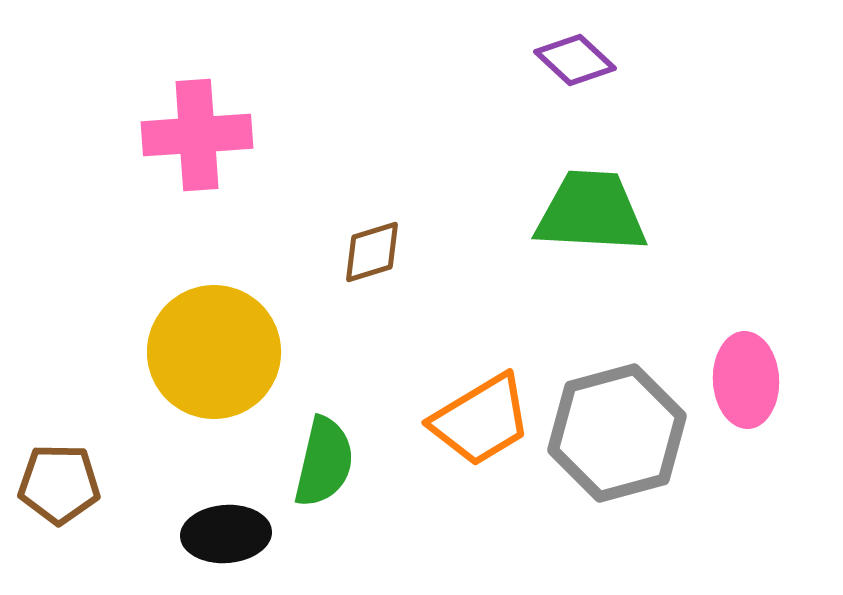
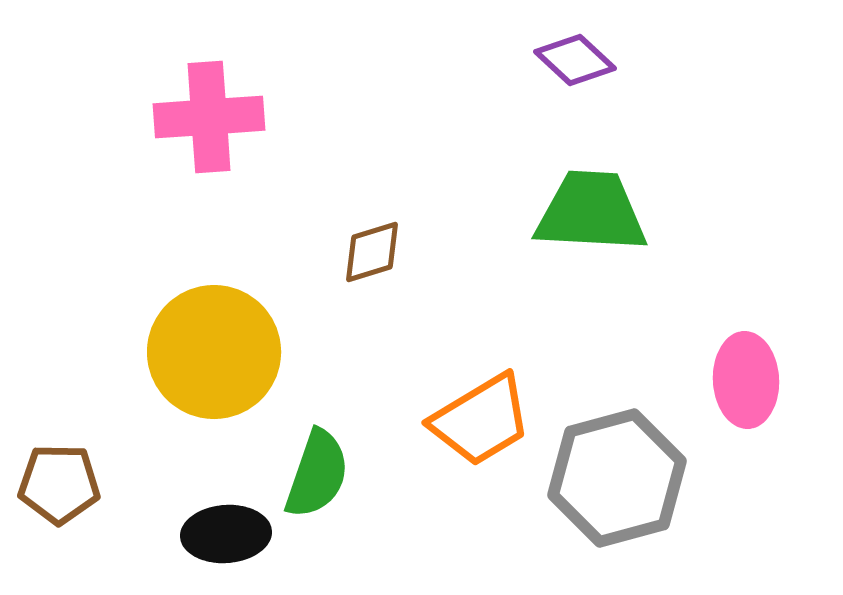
pink cross: moved 12 px right, 18 px up
gray hexagon: moved 45 px down
green semicircle: moved 7 px left, 12 px down; rotated 6 degrees clockwise
